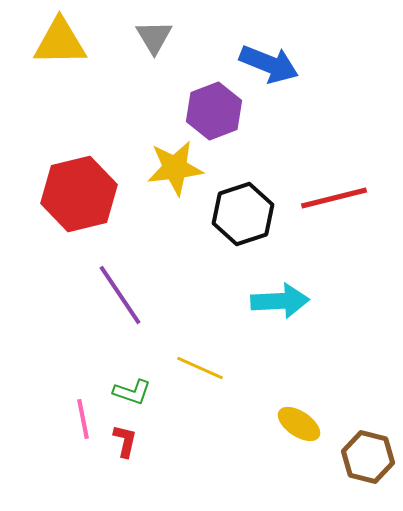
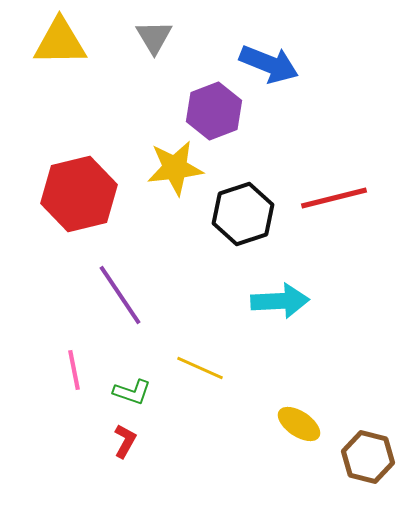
pink line: moved 9 px left, 49 px up
red L-shape: rotated 16 degrees clockwise
